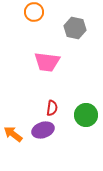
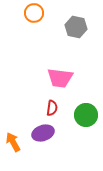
orange circle: moved 1 px down
gray hexagon: moved 1 px right, 1 px up
pink trapezoid: moved 13 px right, 16 px down
purple ellipse: moved 3 px down
orange arrow: moved 8 px down; rotated 24 degrees clockwise
